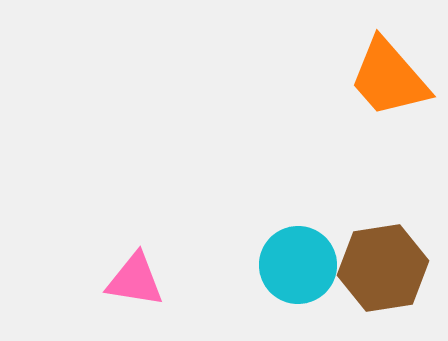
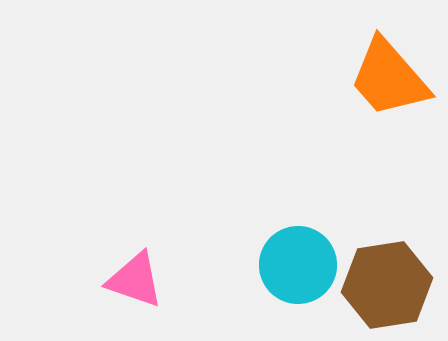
brown hexagon: moved 4 px right, 17 px down
pink triangle: rotated 10 degrees clockwise
